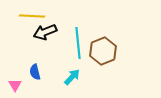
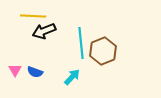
yellow line: moved 1 px right
black arrow: moved 1 px left, 1 px up
cyan line: moved 3 px right
blue semicircle: rotated 56 degrees counterclockwise
pink triangle: moved 15 px up
